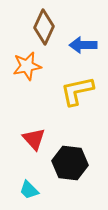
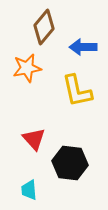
brown diamond: rotated 16 degrees clockwise
blue arrow: moved 2 px down
orange star: moved 2 px down
yellow L-shape: rotated 90 degrees counterclockwise
cyan trapezoid: rotated 40 degrees clockwise
